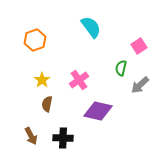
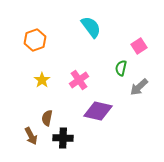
gray arrow: moved 1 px left, 2 px down
brown semicircle: moved 14 px down
